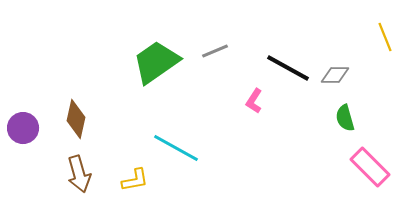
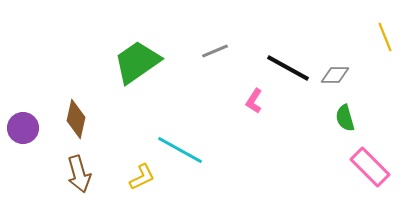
green trapezoid: moved 19 px left
cyan line: moved 4 px right, 2 px down
yellow L-shape: moved 7 px right, 3 px up; rotated 16 degrees counterclockwise
